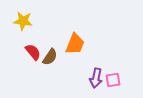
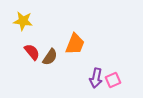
red semicircle: moved 1 px left
pink square: rotated 14 degrees counterclockwise
